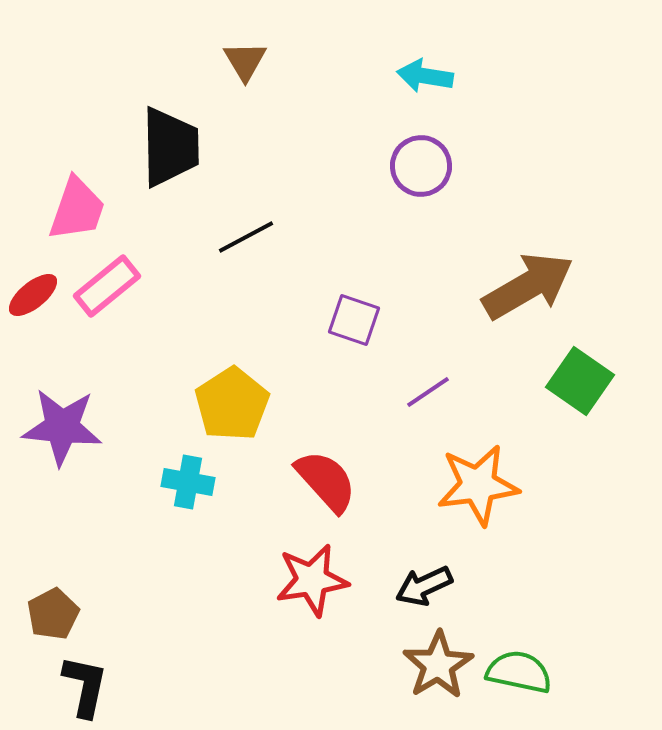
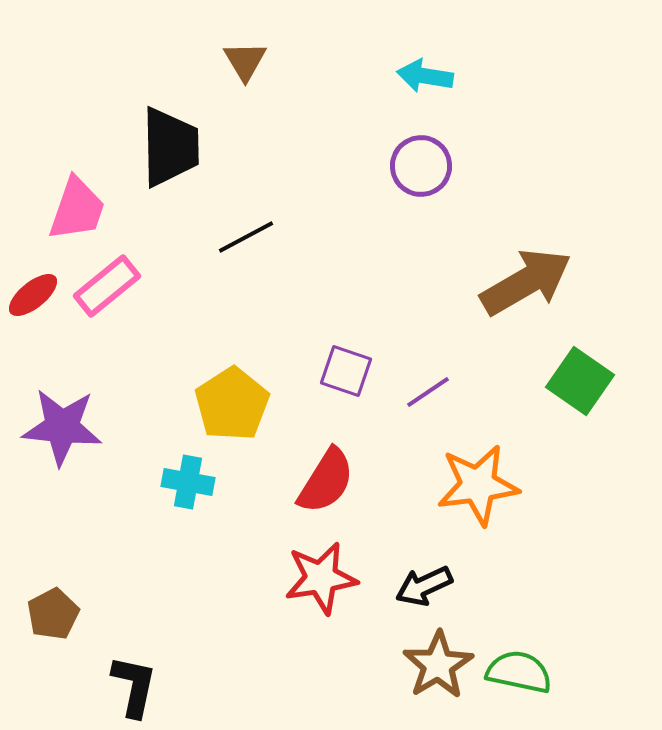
brown arrow: moved 2 px left, 4 px up
purple square: moved 8 px left, 51 px down
red semicircle: rotated 74 degrees clockwise
red star: moved 9 px right, 2 px up
black L-shape: moved 49 px right
